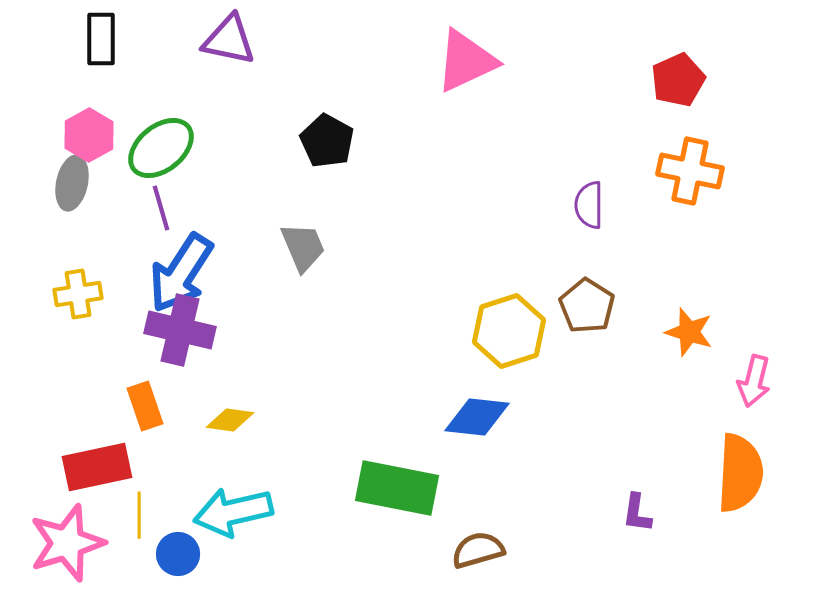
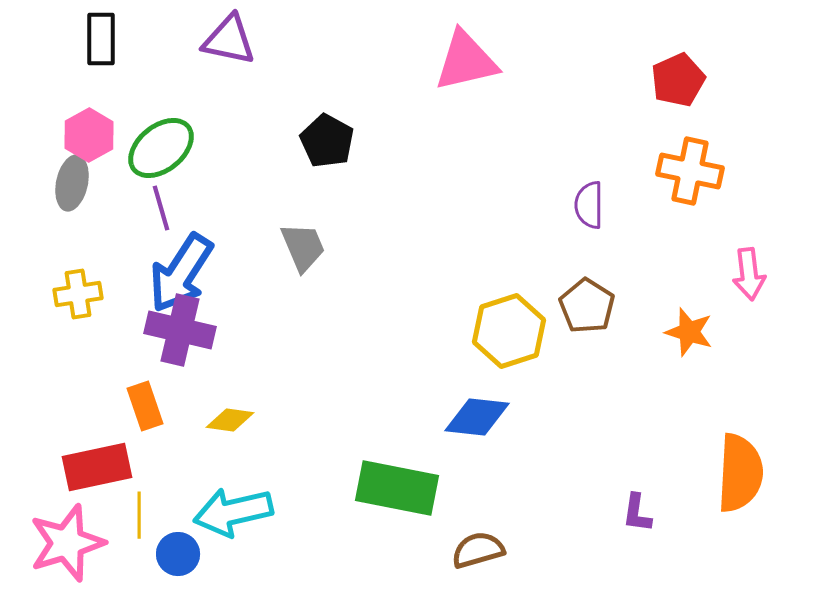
pink triangle: rotated 12 degrees clockwise
pink arrow: moved 5 px left, 107 px up; rotated 21 degrees counterclockwise
